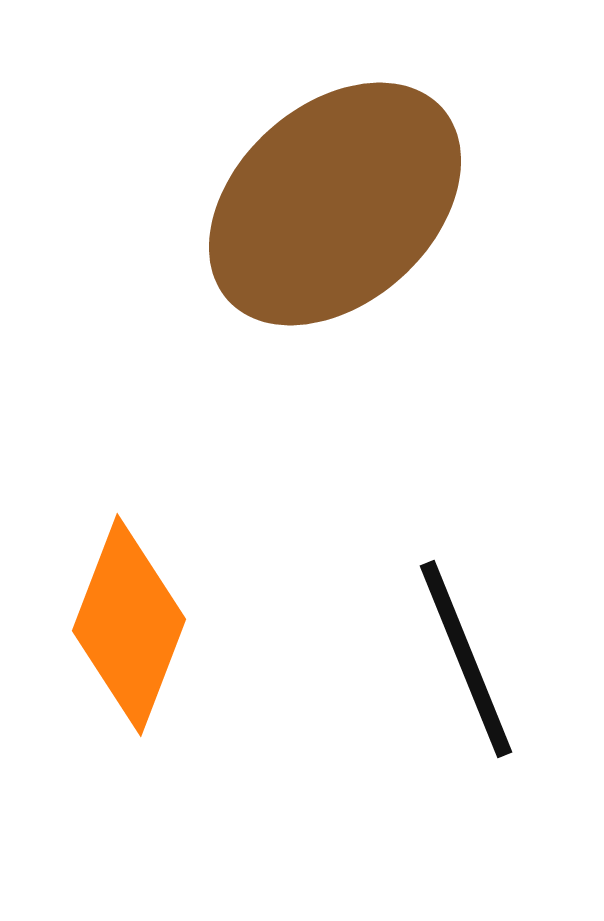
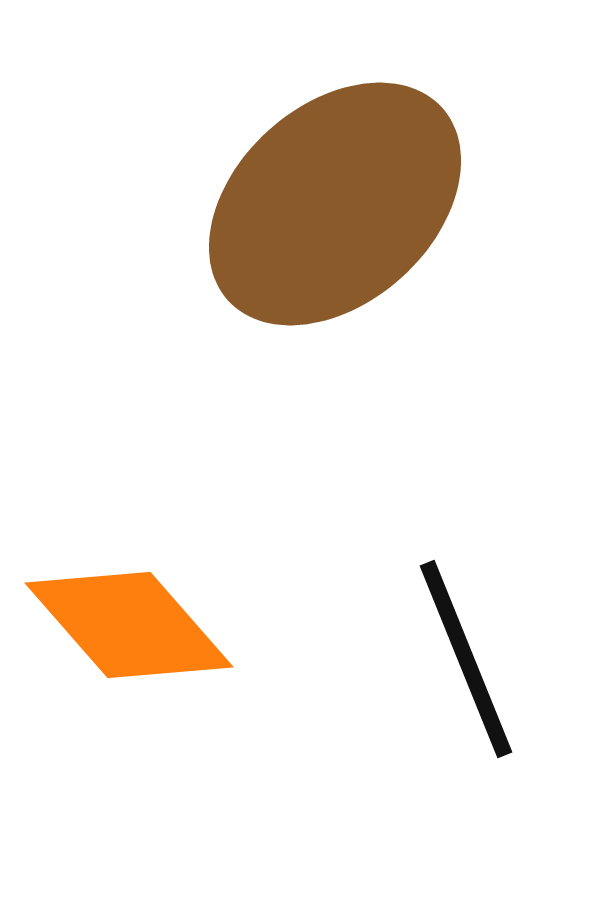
orange diamond: rotated 62 degrees counterclockwise
